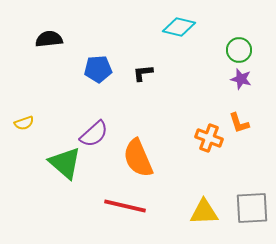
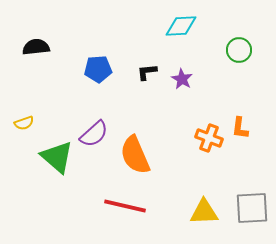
cyan diamond: moved 2 px right, 1 px up; rotated 16 degrees counterclockwise
black semicircle: moved 13 px left, 8 px down
black L-shape: moved 4 px right, 1 px up
purple star: moved 59 px left; rotated 15 degrees clockwise
orange L-shape: moved 1 px right, 5 px down; rotated 25 degrees clockwise
orange semicircle: moved 3 px left, 3 px up
green triangle: moved 8 px left, 6 px up
